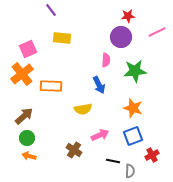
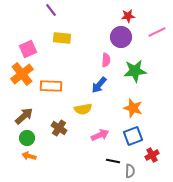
blue arrow: rotated 66 degrees clockwise
brown cross: moved 15 px left, 22 px up
